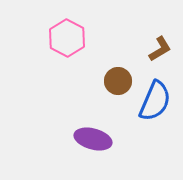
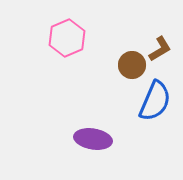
pink hexagon: rotated 9 degrees clockwise
brown circle: moved 14 px right, 16 px up
purple ellipse: rotated 6 degrees counterclockwise
